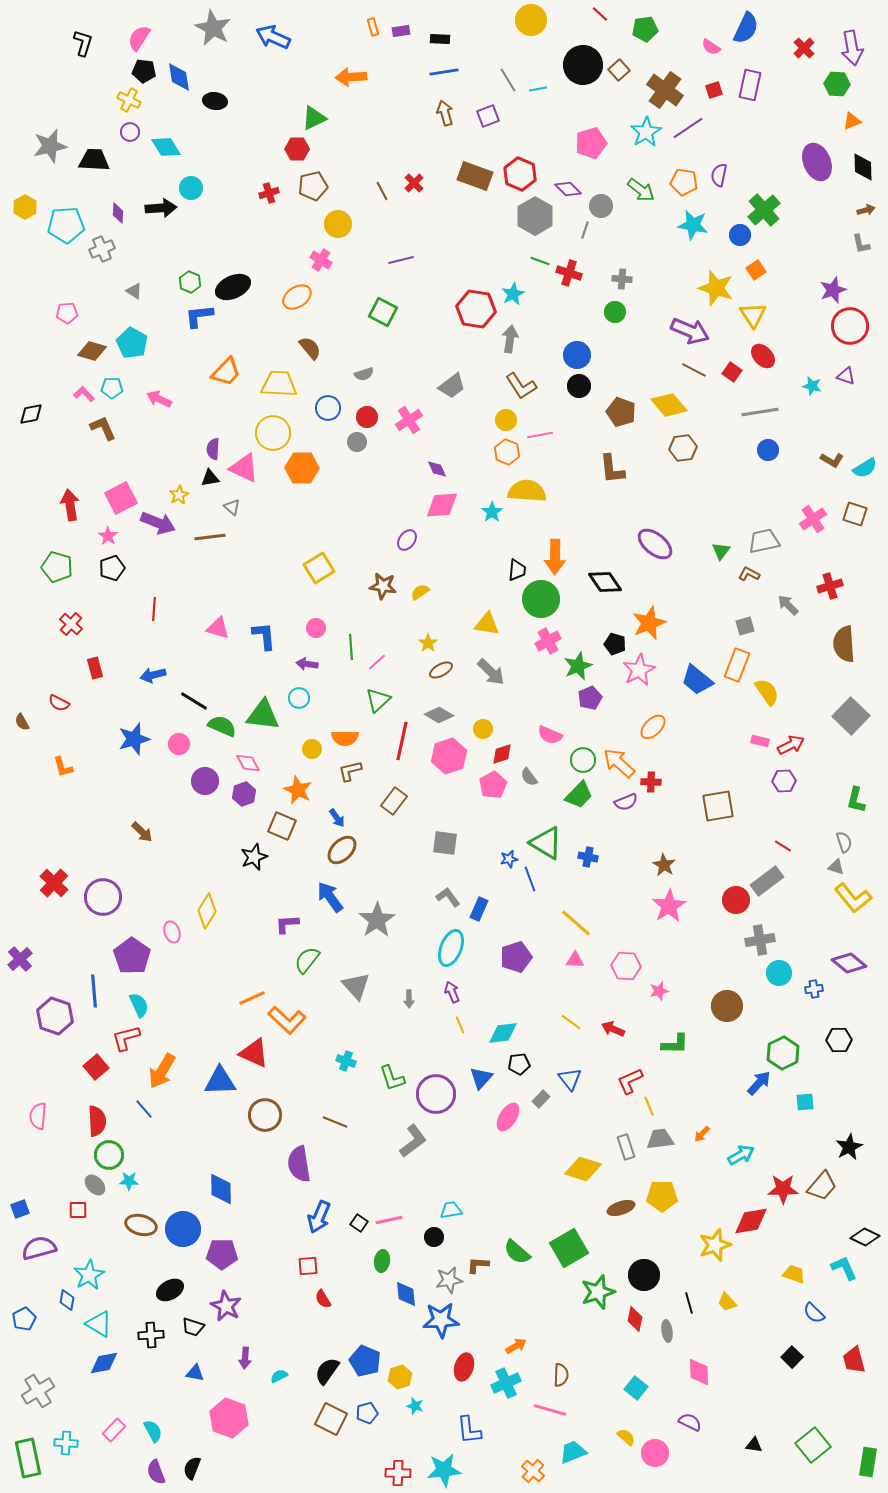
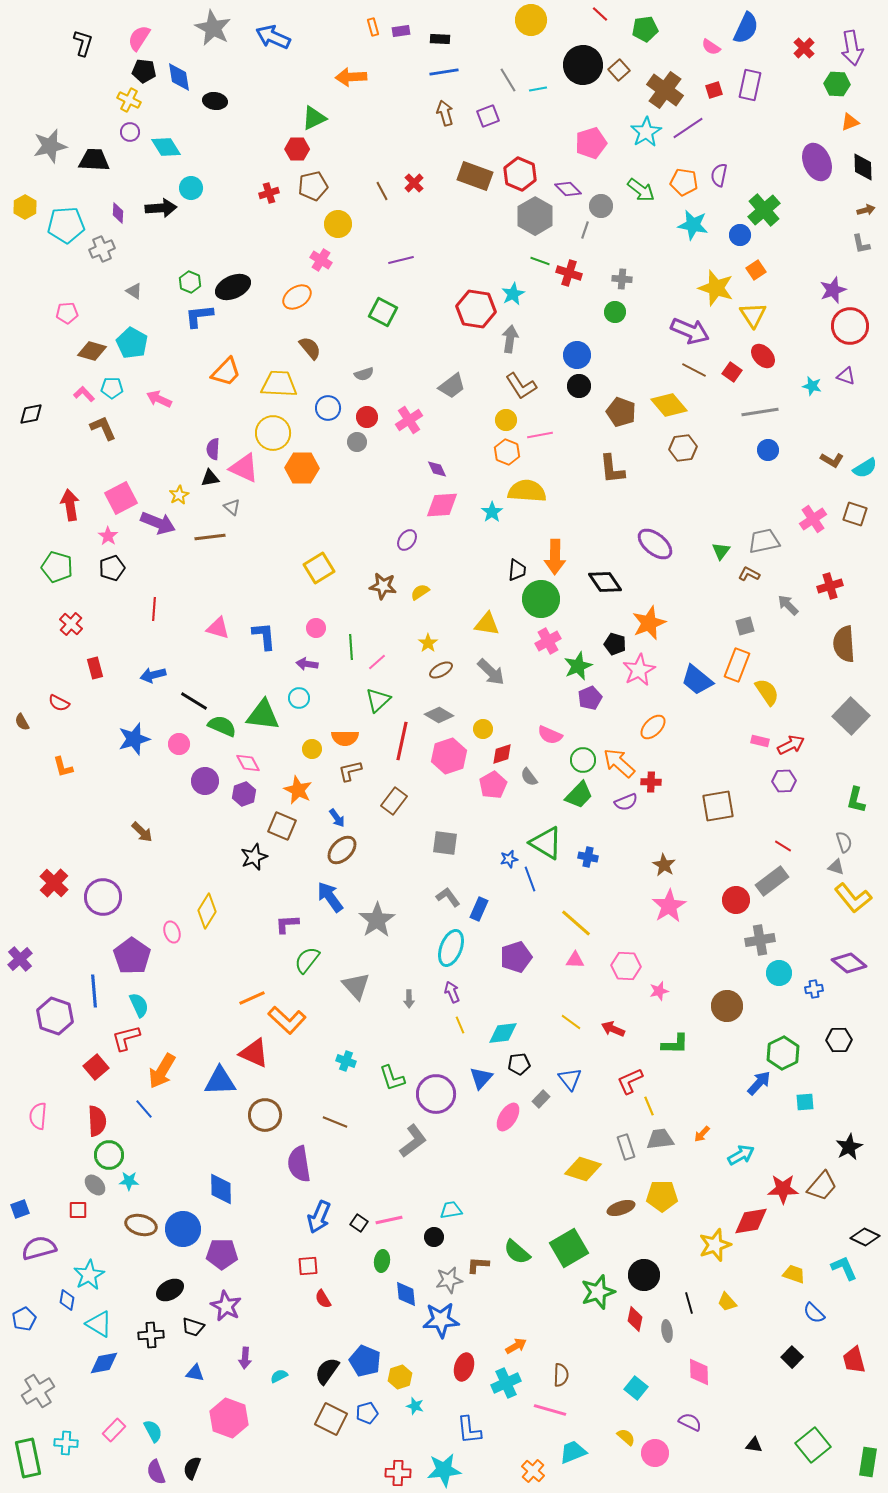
orange triangle at (852, 121): moved 2 px left, 1 px down
gray rectangle at (767, 881): moved 5 px right
